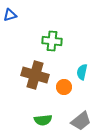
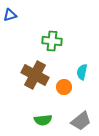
brown cross: rotated 12 degrees clockwise
